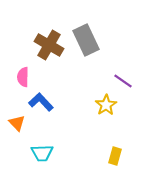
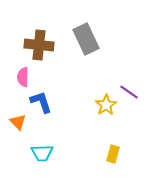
gray rectangle: moved 1 px up
brown cross: moved 10 px left; rotated 24 degrees counterclockwise
purple line: moved 6 px right, 11 px down
blue L-shape: rotated 25 degrees clockwise
orange triangle: moved 1 px right, 1 px up
yellow rectangle: moved 2 px left, 2 px up
